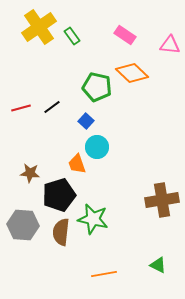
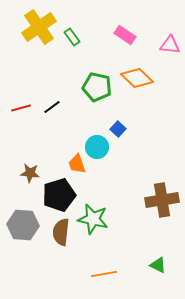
green rectangle: moved 1 px down
orange diamond: moved 5 px right, 5 px down
blue square: moved 32 px right, 8 px down
